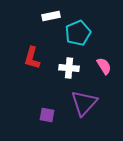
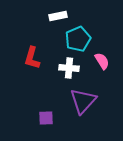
white rectangle: moved 7 px right
cyan pentagon: moved 6 px down
pink semicircle: moved 2 px left, 5 px up
purple triangle: moved 1 px left, 2 px up
purple square: moved 1 px left, 3 px down; rotated 14 degrees counterclockwise
